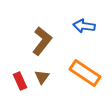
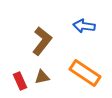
brown triangle: rotated 42 degrees clockwise
